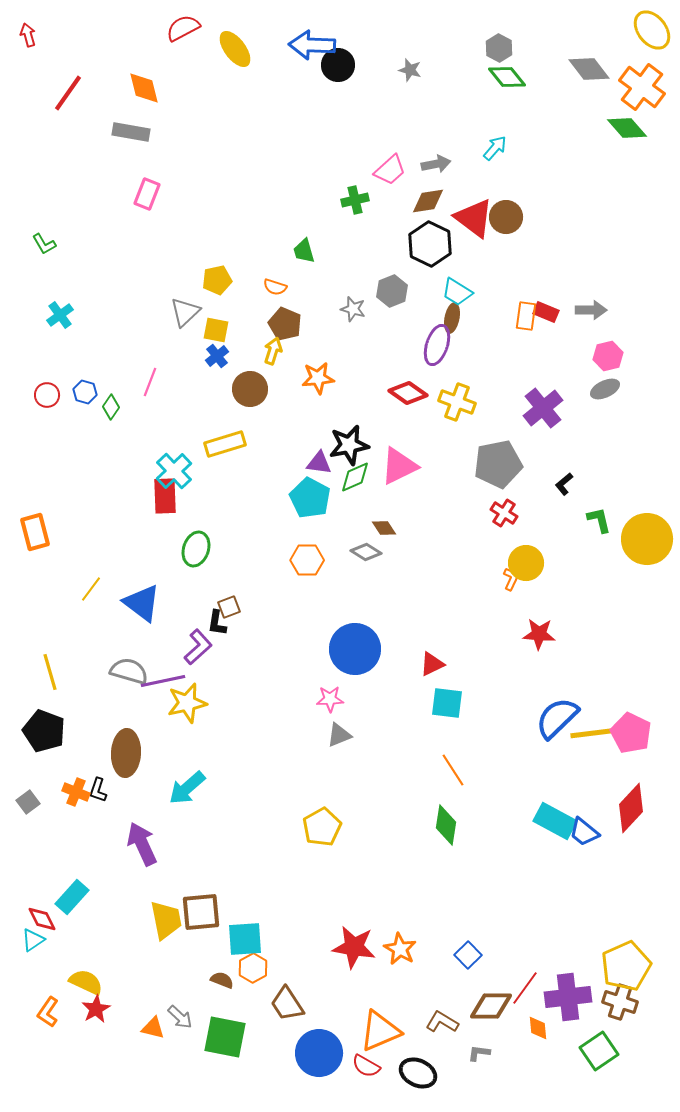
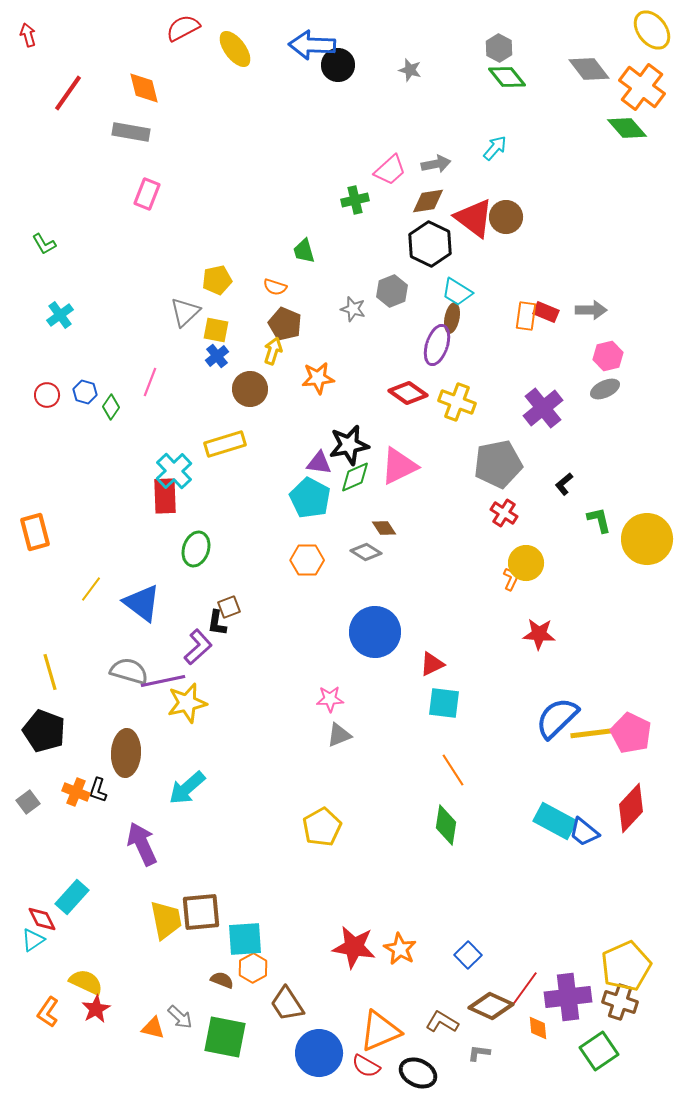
blue circle at (355, 649): moved 20 px right, 17 px up
cyan square at (447, 703): moved 3 px left
brown diamond at (491, 1006): rotated 24 degrees clockwise
